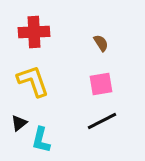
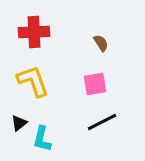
pink square: moved 6 px left
black line: moved 1 px down
cyan L-shape: moved 1 px right, 1 px up
